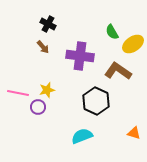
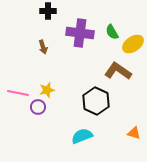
black cross: moved 13 px up; rotated 28 degrees counterclockwise
brown arrow: rotated 24 degrees clockwise
purple cross: moved 23 px up
